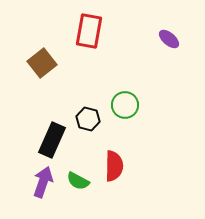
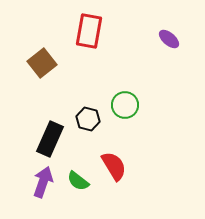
black rectangle: moved 2 px left, 1 px up
red semicircle: rotated 32 degrees counterclockwise
green semicircle: rotated 10 degrees clockwise
